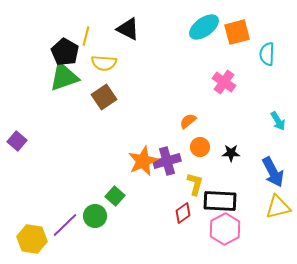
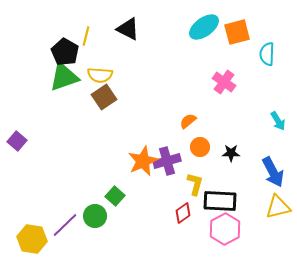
yellow semicircle: moved 4 px left, 12 px down
